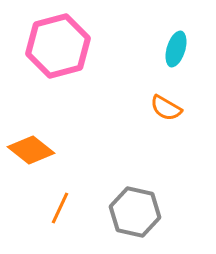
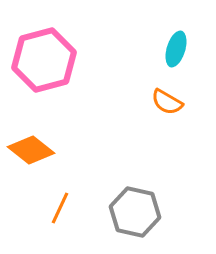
pink hexagon: moved 14 px left, 14 px down
orange semicircle: moved 1 px right, 6 px up
